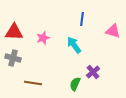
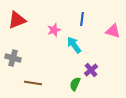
red triangle: moved 3 px right, 12 px up; rotated 24 degrees counterclockwise
pink star: moved 11 px right, 8 px up
purple cross: moved 2 px left, 2 px up
